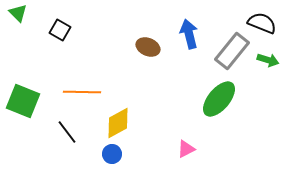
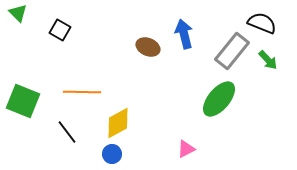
blue arrow: moved 5 px left
green arrow: rotated 30 degrees clockwise
